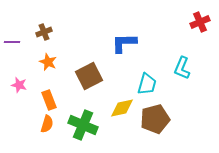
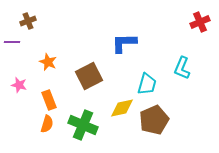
brown cross: moved 16 px left, 11 px up
brown pentagon: moved 1 px left, 1 px down; rotated 8 degrees counterclockwise
